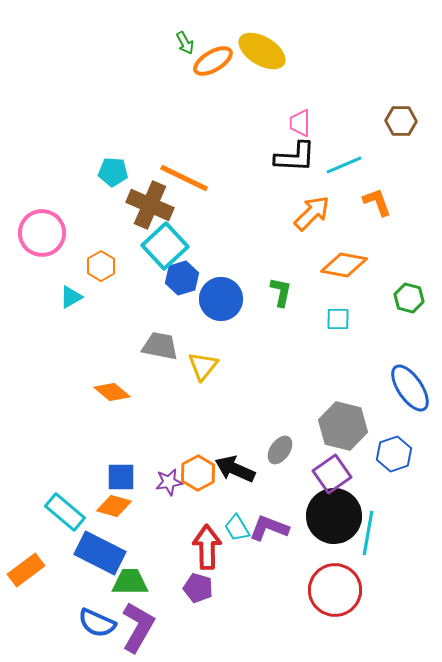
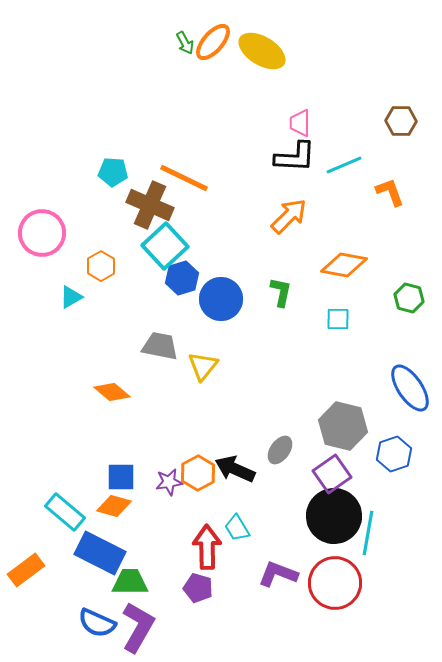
orange ellipse at (213, 61): moved 19 px up; rotated 18 degrees counterclockwise
orange L-shape at (377, 202): moved 13 px right, 10 px up
orange arrow at (312, 213): moved 23 px left, 3 px down
purple L-shape at (269, 528): moved 9 px right, 46 px down
red circle at (335, 590): moved 7 px up
